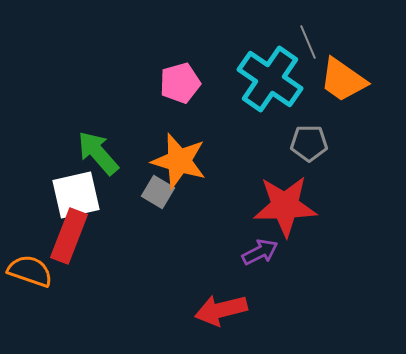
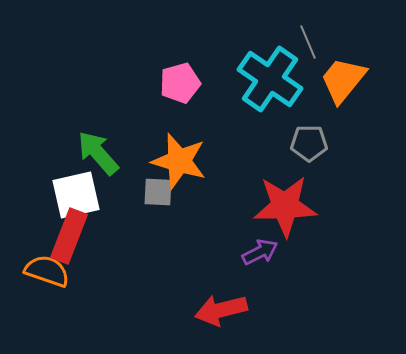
orange trapezoid: rotated 94 degrees clockwise
gray square: rotated 28 degrees counterclockwise
orange semicircle: moved 17 px right
